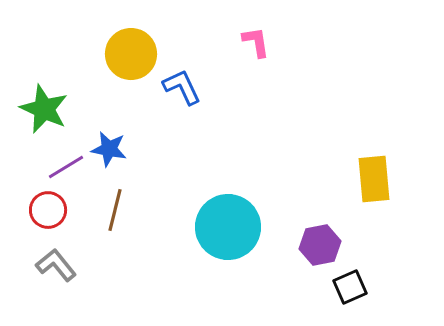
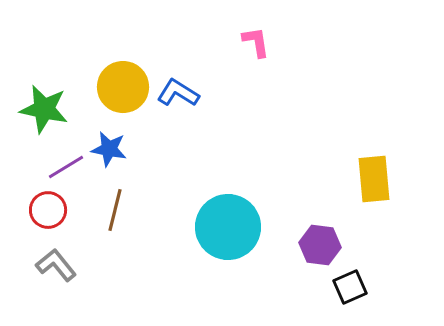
yellow circle: moved 8 px left, 33 px down
blue L-shape: moved 4 px left, 6 px down; rotated 33 degrees counterclockwise
green star: rotated 12 degrees counterclockwise
purple hexagon: rotated 18 degrees clockwise
